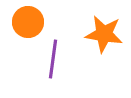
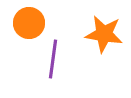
orange circle: moved 1 px right, 1 px down
